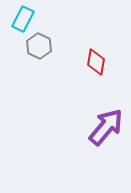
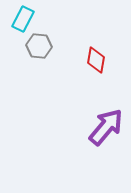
gray hexagon: rotated 20 degrees counterclockwise
red diamond: moved 2 px up
